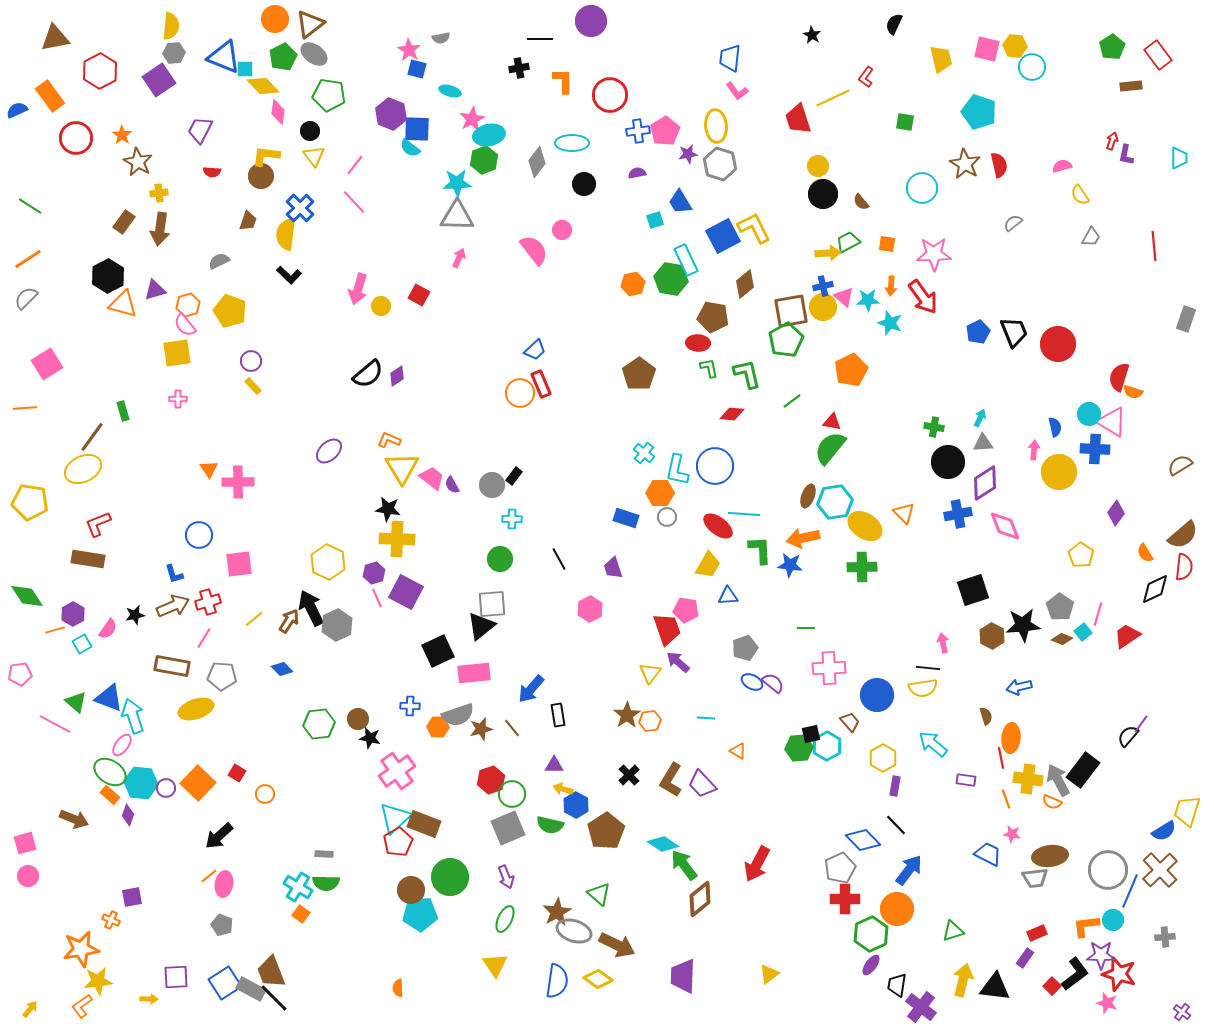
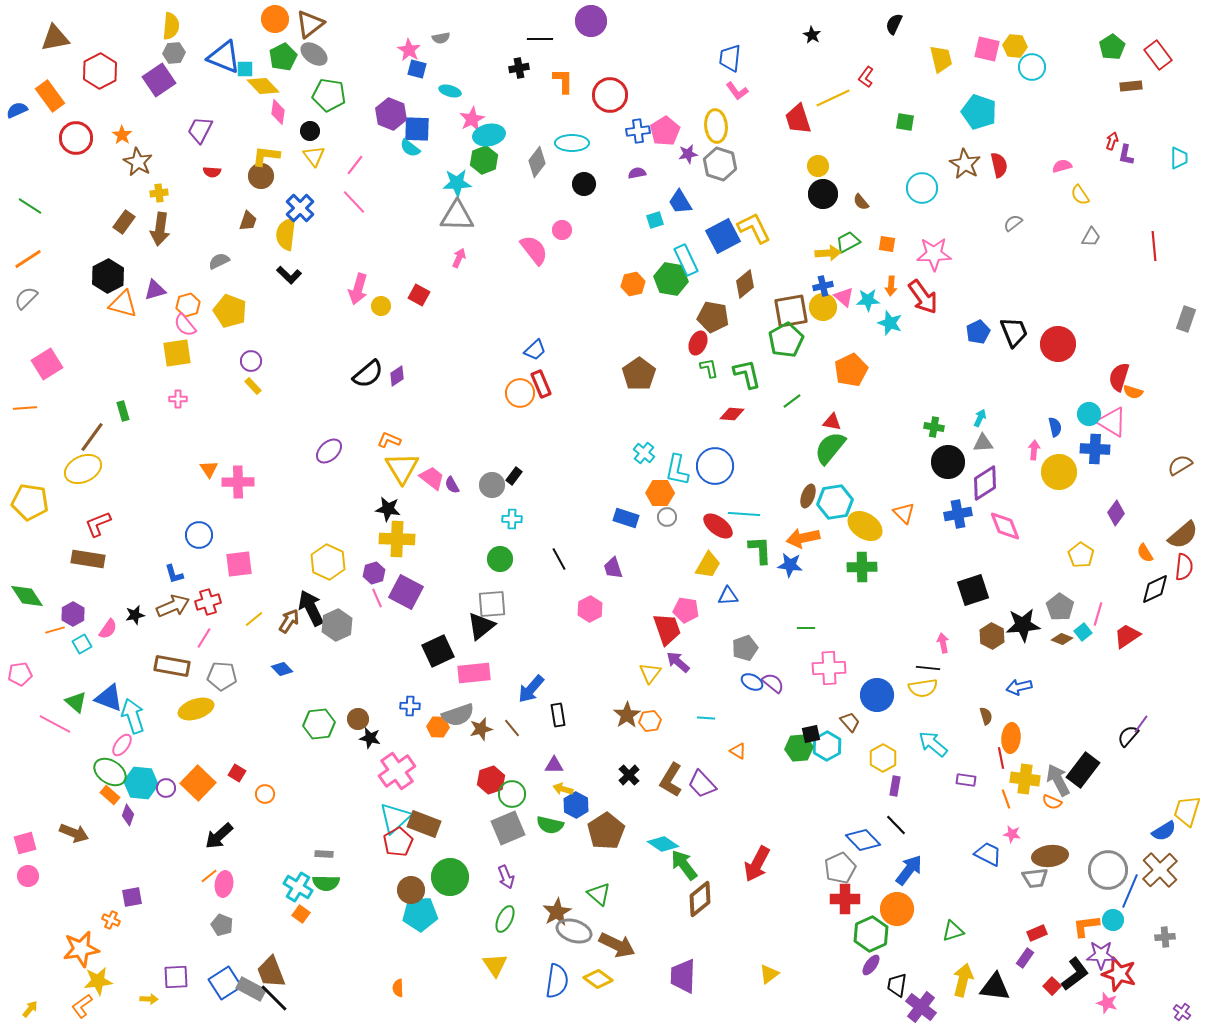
red ellipse at (698, 343): rotated 70 degrees counterclockwise
yellow cross at (1028, 779): moved 3 px left
brown arrow at (74, 819): moved 14 px down
